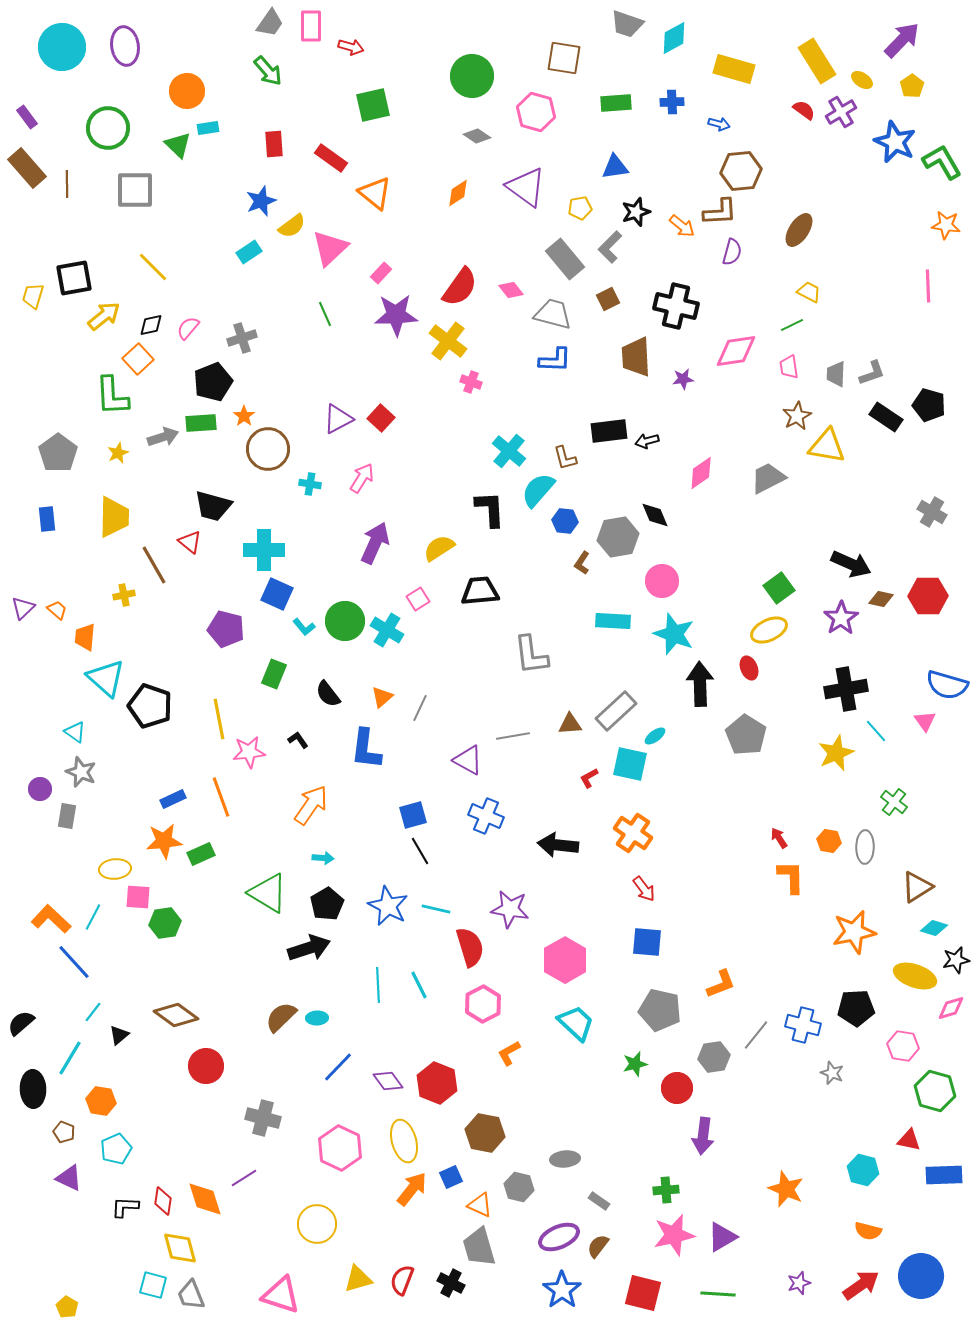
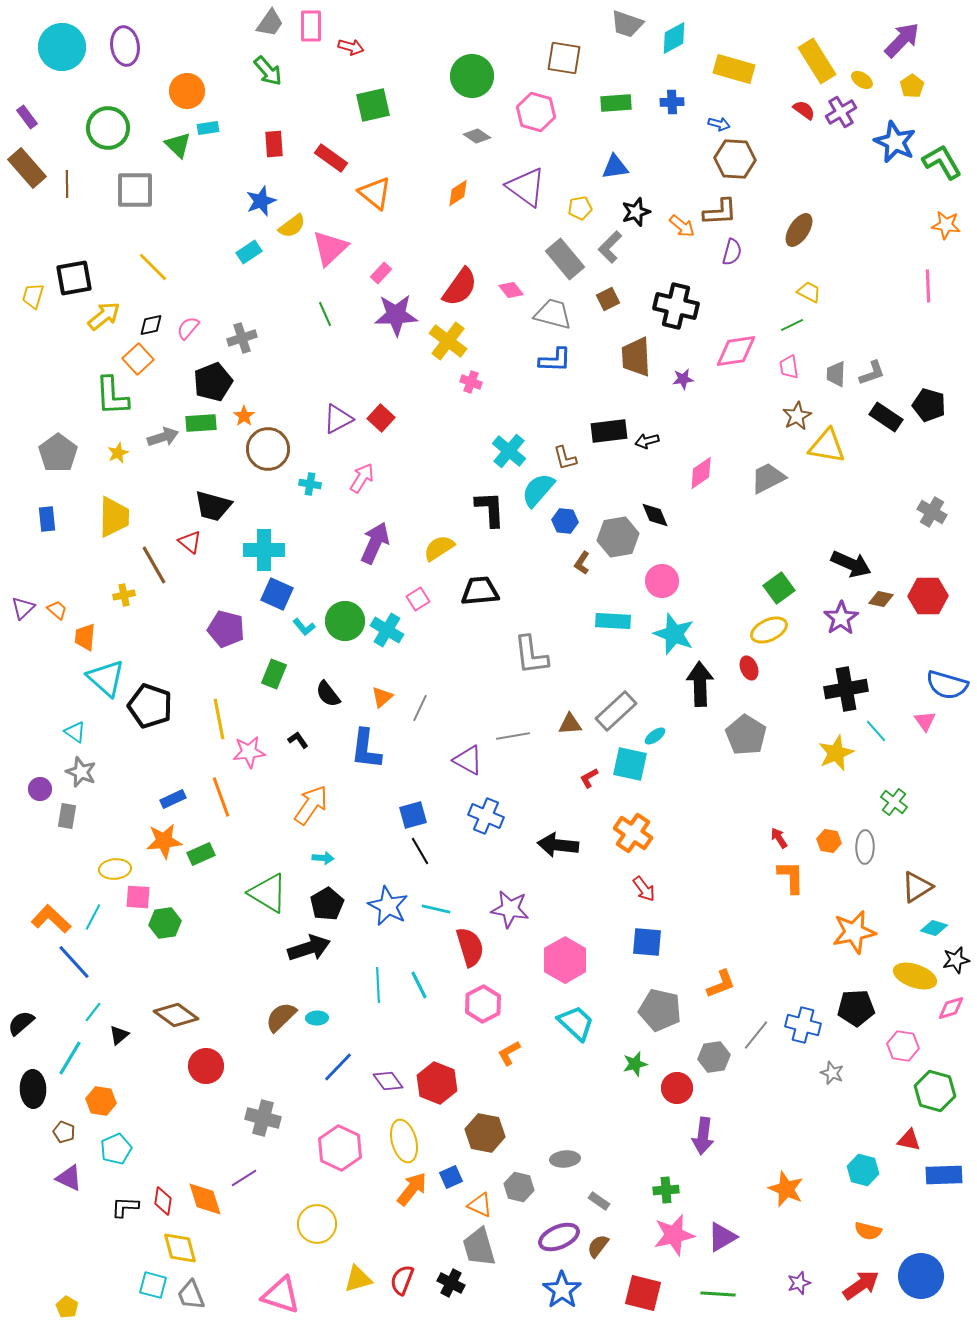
brown hexagon at (741, 171): moved 6 px left, 12 px up; rotated 9 degrees clockwise
